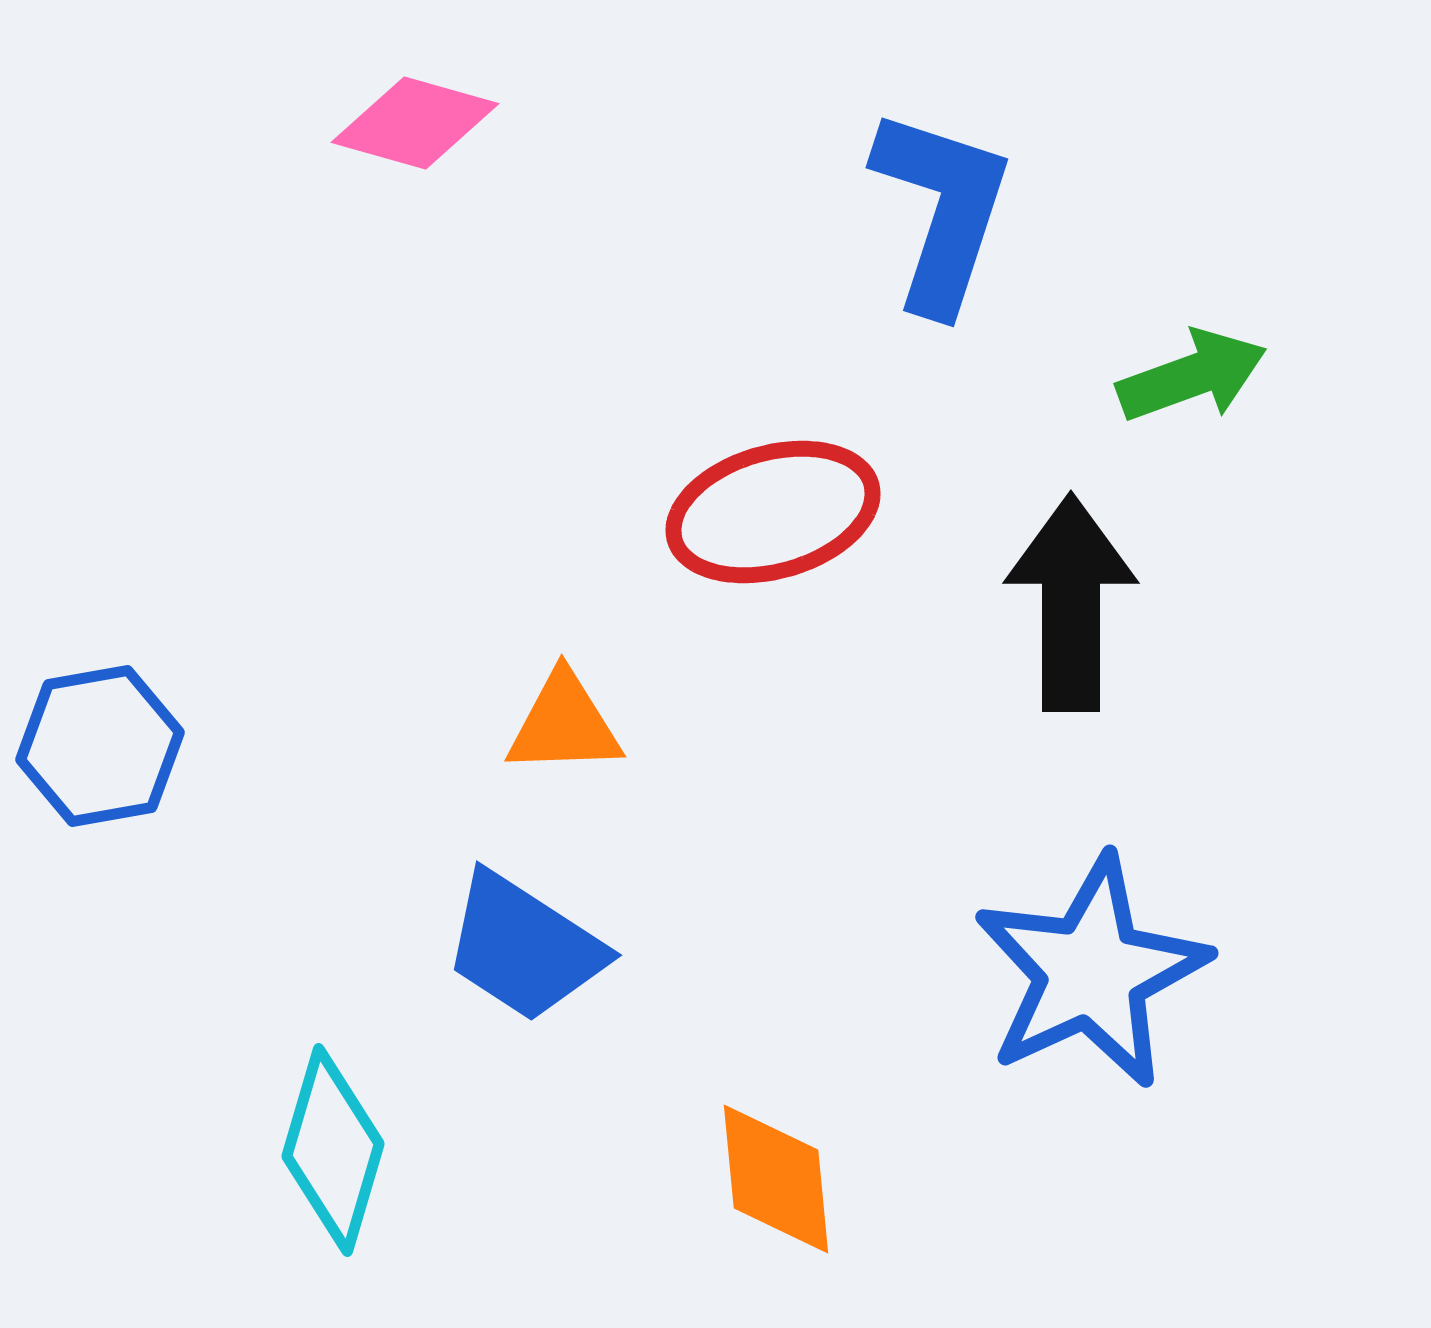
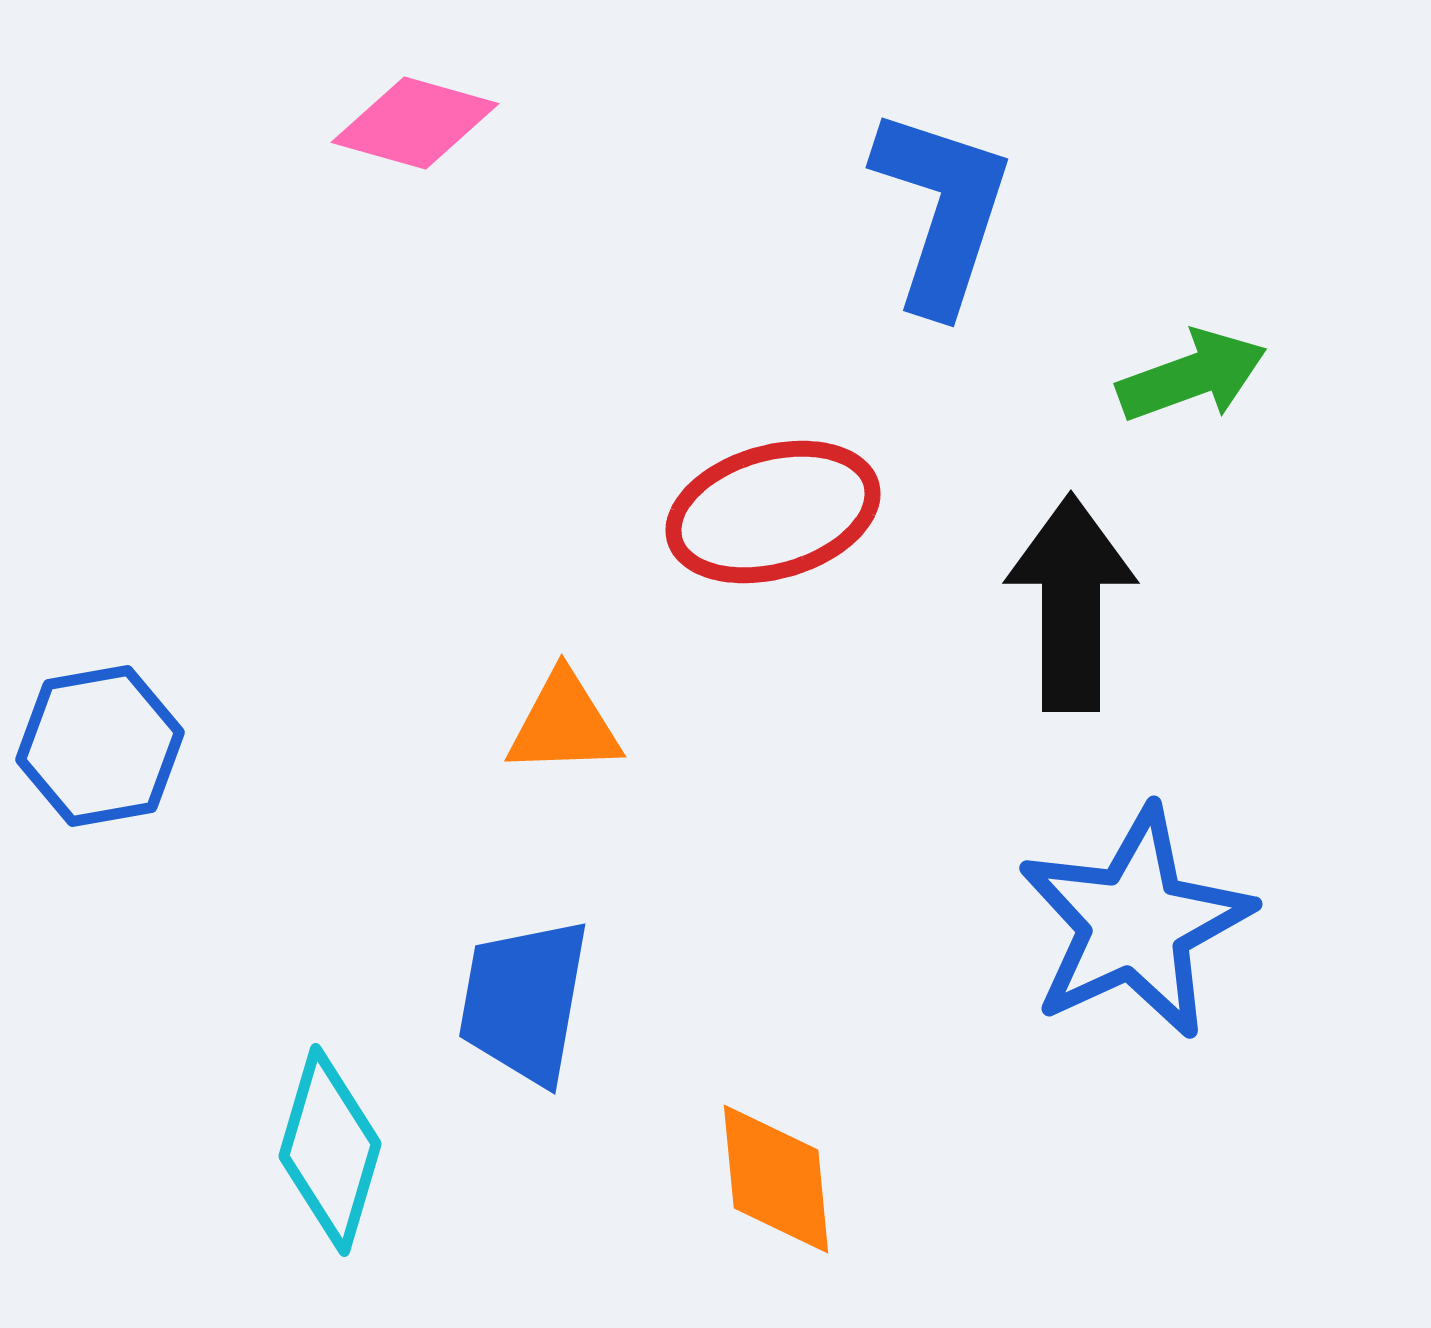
blue trapezoid: moved 54 px down; rotated 67 degrees clockwise
blue star: moved 44 px right, 49 px up
cyan diamond: moved 3 px left
